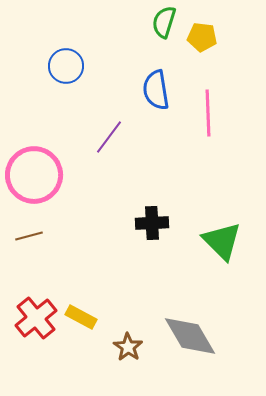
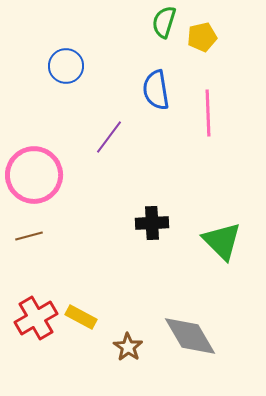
yellow pentagon: rotated 20 degrees counterclockwise
red cross: rotated 9 degrees clockwise
